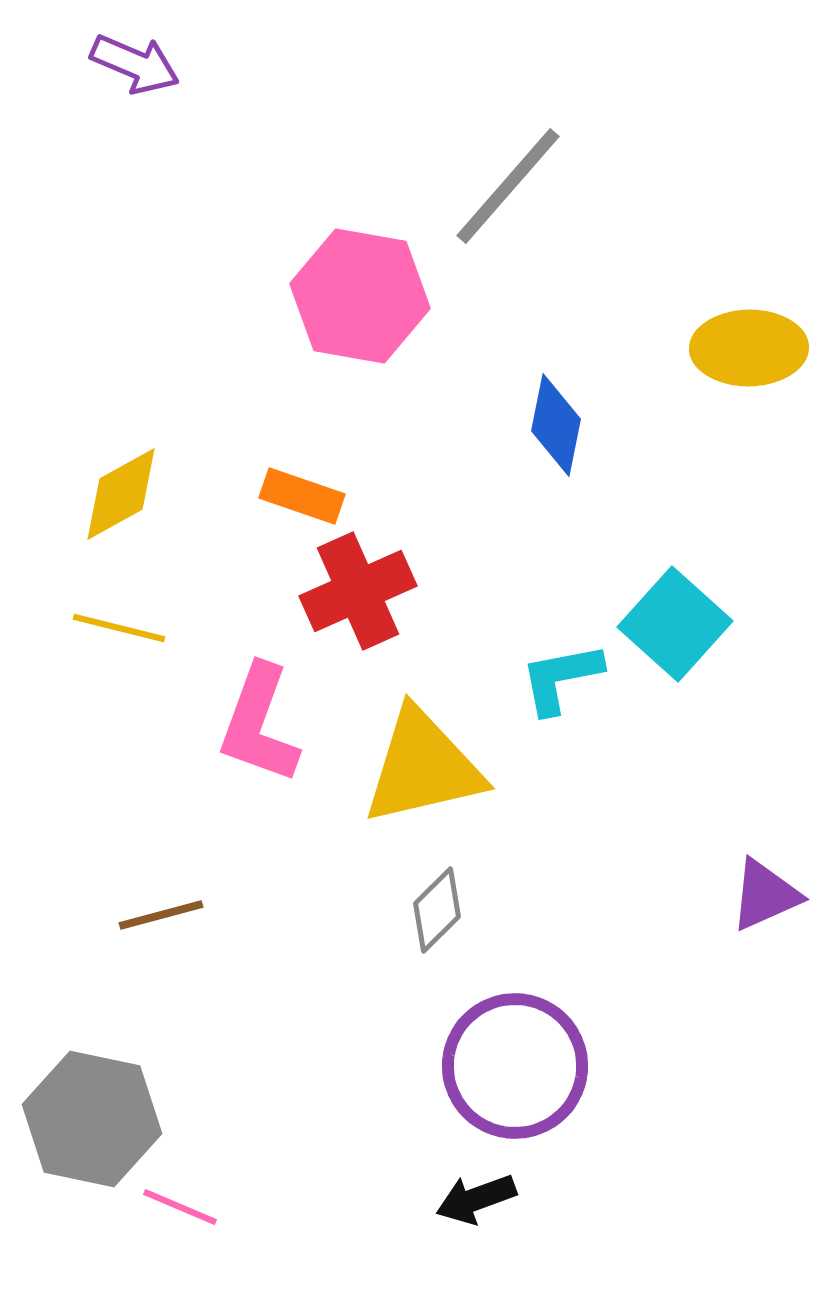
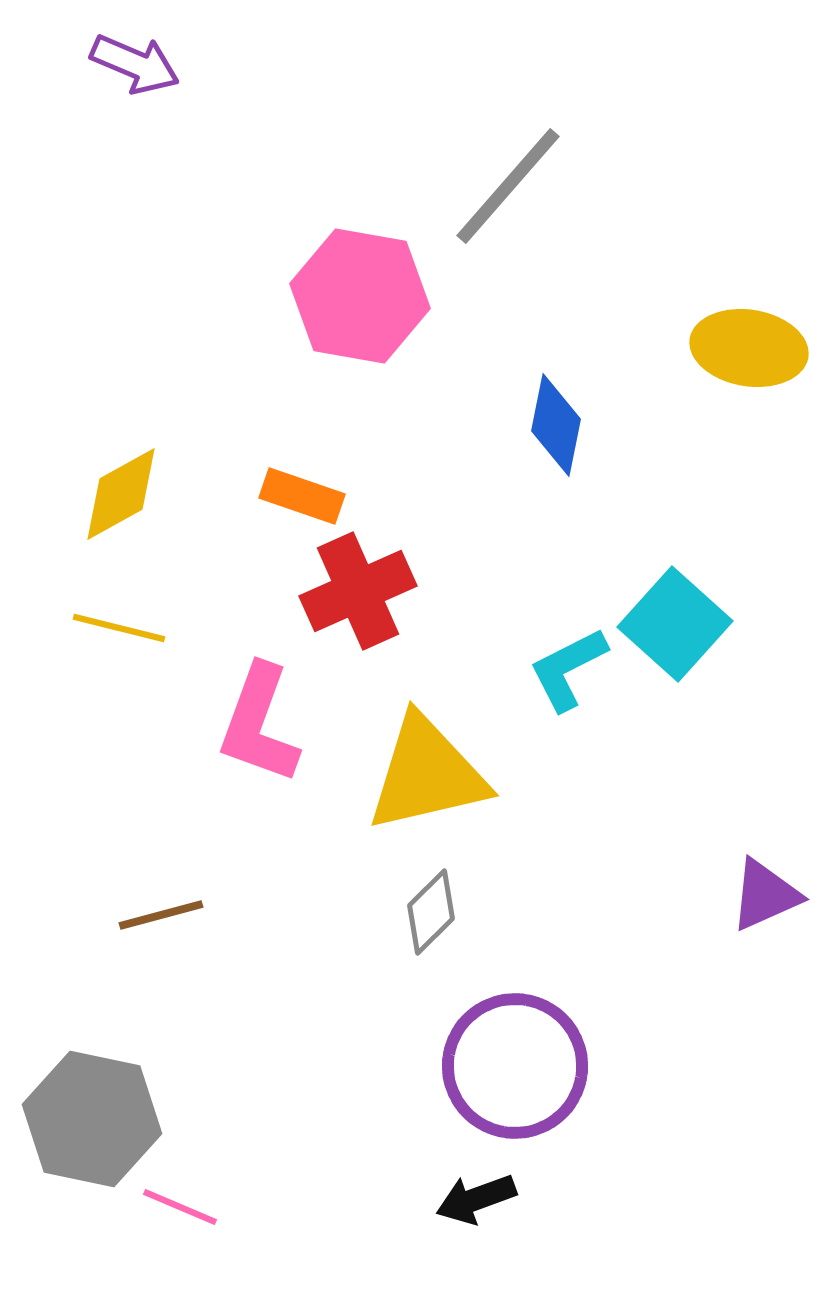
yellow ellipse: rotated 10 degrees clockwise
cyan L-shape: moved 7 px right, 9 px up; rotated 16 degrees counterclockwise
yellow triangle: moved 4 px right, 7 px down
gray diamond: moved 6 px left, 2 px down
